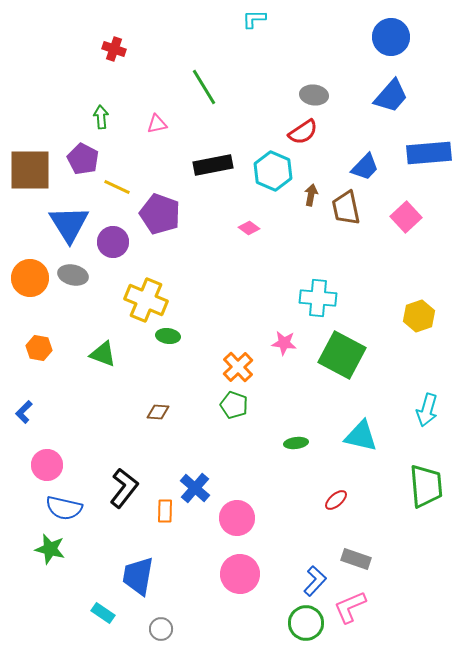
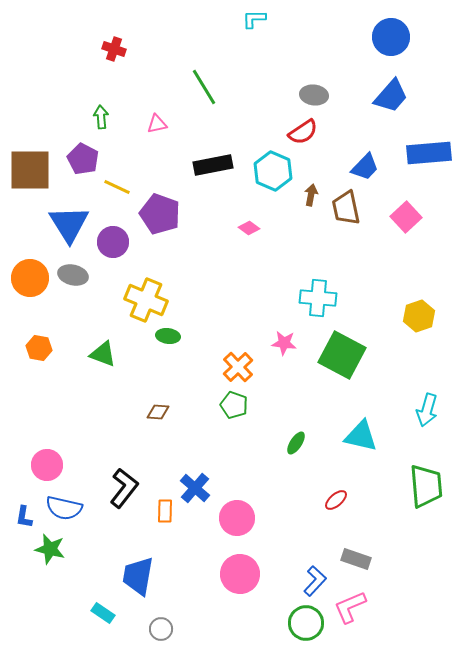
blue L-shape at (24, 412): moved 105 px down; rotated 35 degrees counterclockwise
green ellipse at (296, 443): rotated 50 degrees counterclockwise
